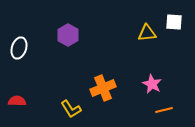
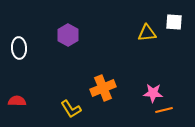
white ellipse: rotated 20 degrees counterclockwise
pink star: moved 1 px right, 9 px down; rotated 24 degrees counterclockwise
